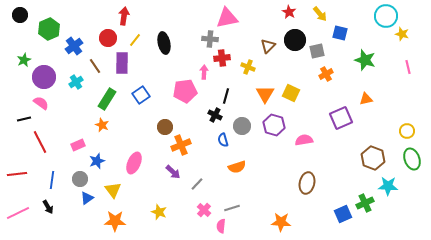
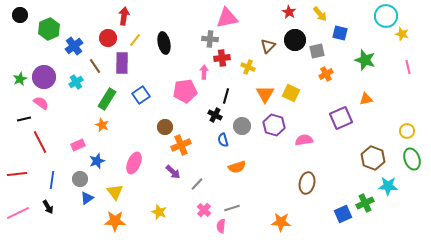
green star at (24, 60): moved 4 px left, 19 px down
yellow triangle at (113, 190): moved 2 px right, 2 px down
